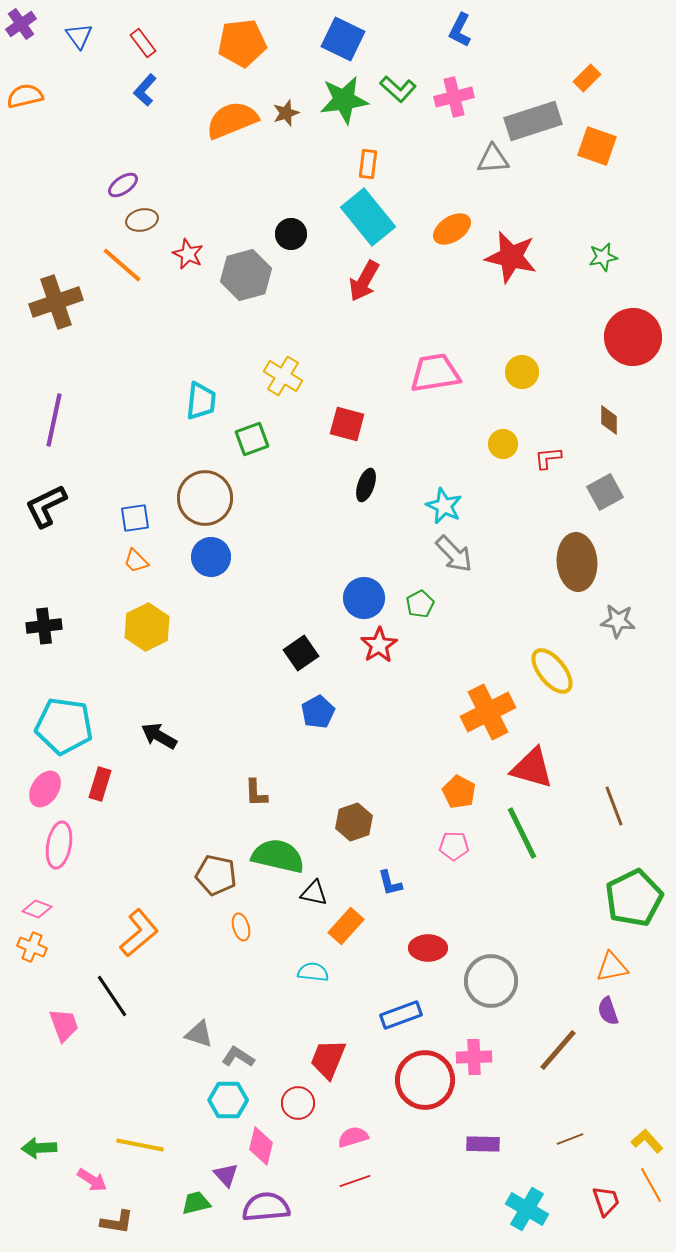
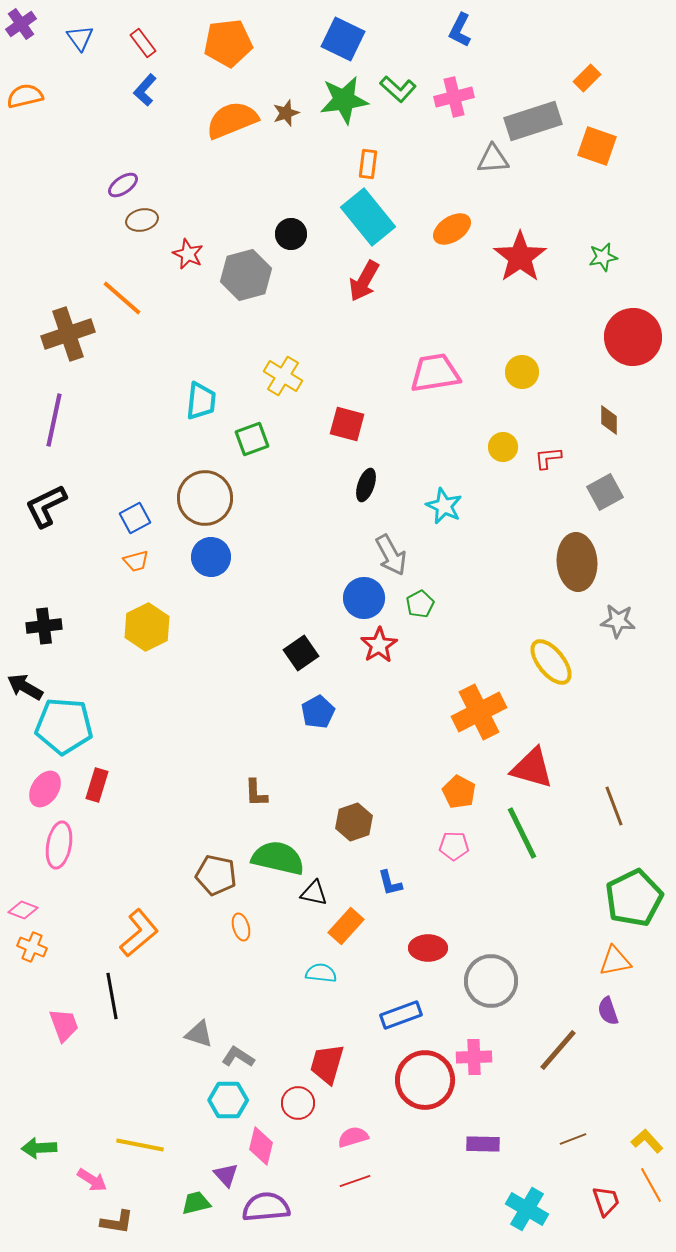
blue triangle at (79, 36): moved 1 px right, 2 px down
orange pentagon at (242, 43): moved 14 px left
red star at (511, 257): moved 9 px right; rotated 24 degrees clockwise
orange line at (122, 265): moved 33 px down
brown cross at (56, 302): moved 12 px right, 32 px down
yellow circle at (503, 444): moved 3 px down
blue square at (135, 518): rotated 20 degrees counterclockwise
gray arrow at (454, 554): moved 63 px left, 1 px down; rotated 15 degrees clockwise
orange trapezoid at (136, 561): rotated 60 degrees counterclockwise
yellow ellipse at (552, 671): moved 1 px left, 9 px up
orange cross at (488, 712): moved 9 px left
cyan pentagon at (64, 726): rotated 4 degrees counterclockwise
black arrow at (159, 736): moved 134 px left, 49 px up
red rectangle at (100, 784): moved 3 px left, 1 px down
green semicircle at (278, 856): moved 2 px down
pink diamond at (37, 909): moved 14 px left, 1 px down
orange triangle at (612, 967): moved 3 px right, 6 px up
cyan semicircle at (313, 972): moved 8 px right, 1 px down
black line at (112, 996): rotated 24 degrees clockwise
red trapezoid at (328, 1059): moved 1 px left, 5 px down; rotated 6 degrees counterclockwise
brown line at (570, 1139): moved 3 px right
